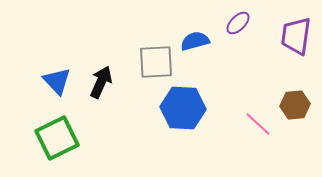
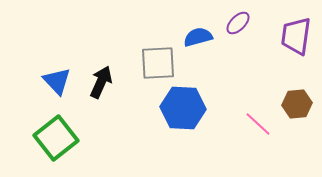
blue semicircle: moved 3 px right, 4 px up
gray square: moved 2 px right, 1 px down
brown hexagon: moved 2 px right, 1 px up
green square: moved 1 px left; rotated 12 degrees counterclockwise
